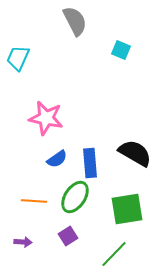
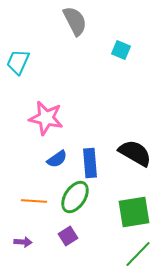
cyan trapezoid: moved 4 px down
green square: moved 7 px right, 3 px down
green line: moved 24 px right
